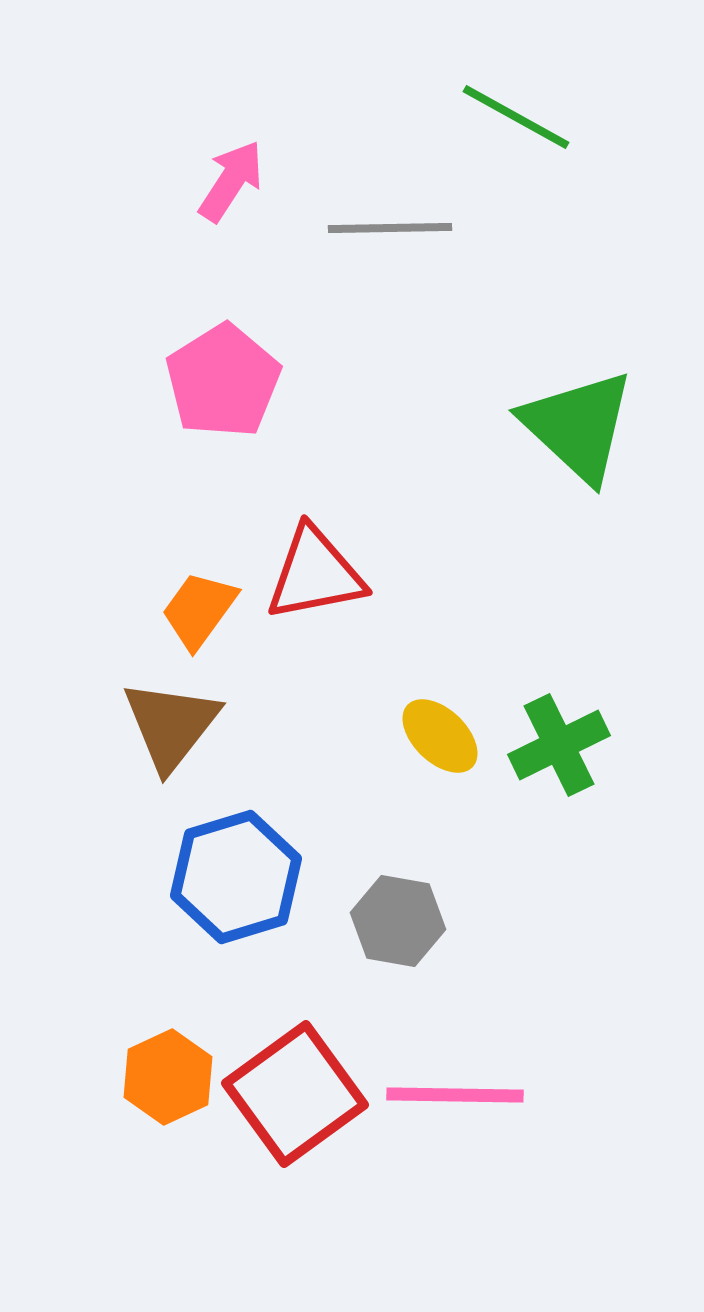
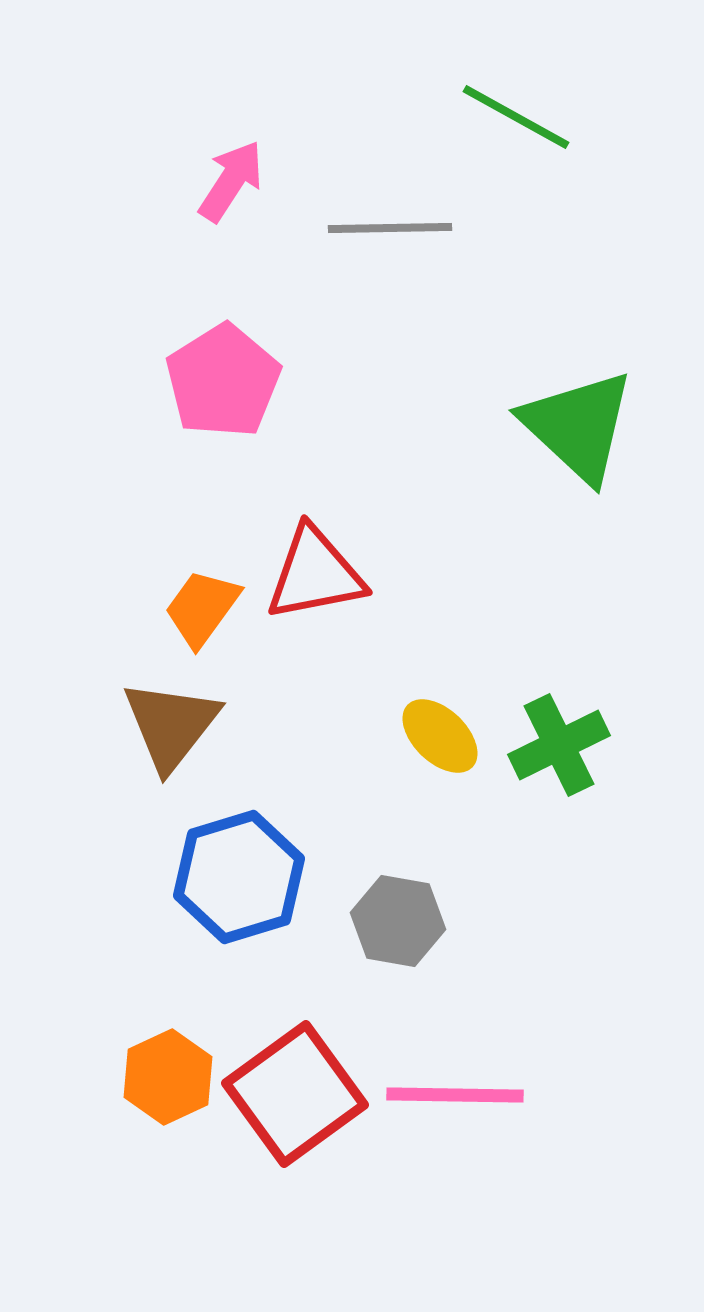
orange trapezoid: moved 3 px right, 2 px up
blue hexagon: moved 3 px right
